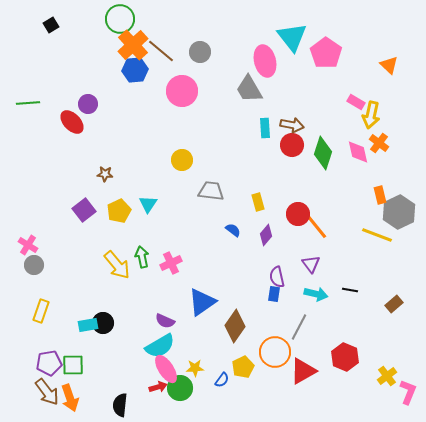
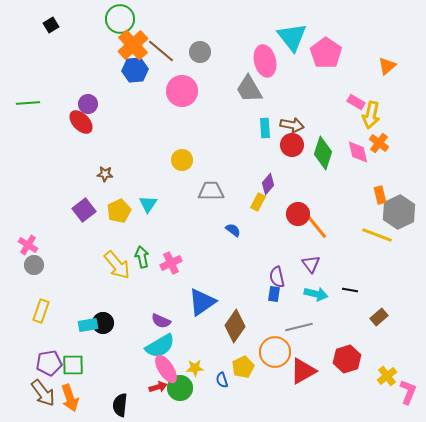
orange triangle at (389, 65): moved 2 px left, 1 px down; rotated 36 degrees clockwise
red ellipse at (72, 122): moved 9 px right
gray trapezoid at (211, 191): rotated 8 degrees counterclockwise
yellow rectangle at (258, 202): rotated 42 degrees clockwise
purple diamond at (266, 235): moved 2 px right, 51 px up
brown rectangle at (394, 304): moved 15 px left, 13 px down
purple semicircle at (165, 321): moved 4 px left
gray line at (299, 327): rotated 48 degrees clockwise
red hexagon at (345, 357): moved 2 px right, 2 px down; rotated 20 degrees clockwise
blue semicircle at (222, 380): rotated 126 degrees clockwise
brown arrow at (47, 392): moved 4 px left, 1 px down
